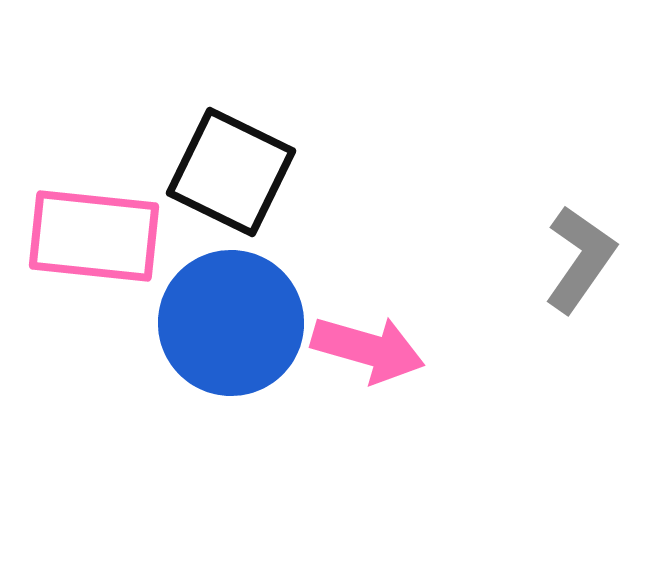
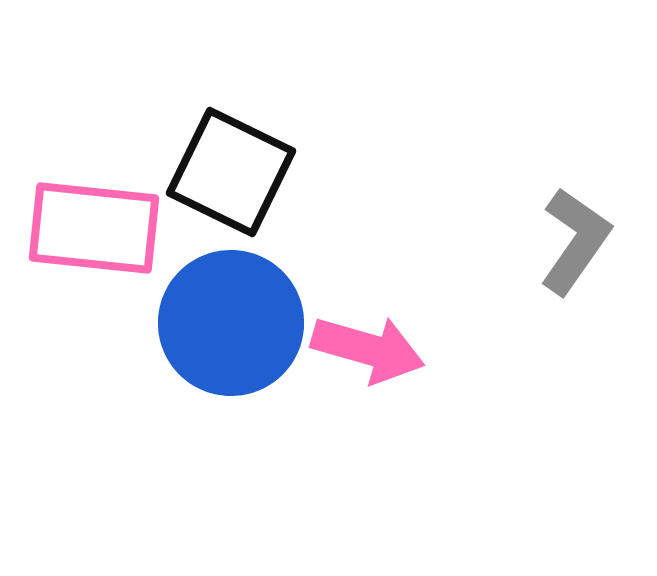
pink rectangle: moved 8 px up
gray L-shape: moved 5 px left, 18 px up
